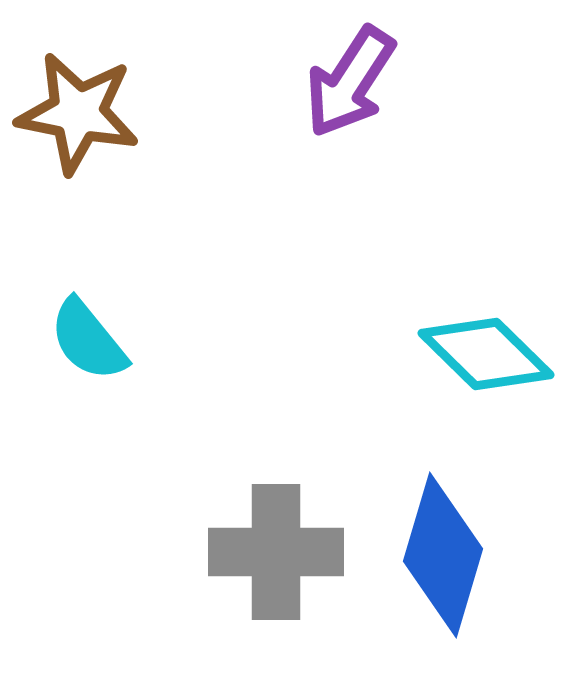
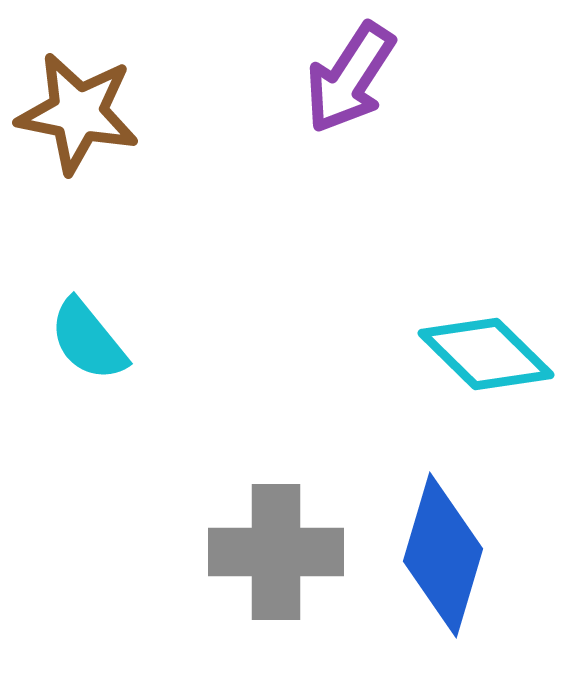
purple arrow: moved 4 px up
